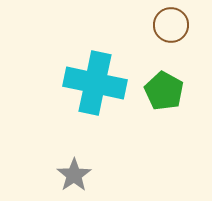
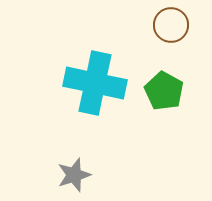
gray star: rotated 16 degrees clockwise
